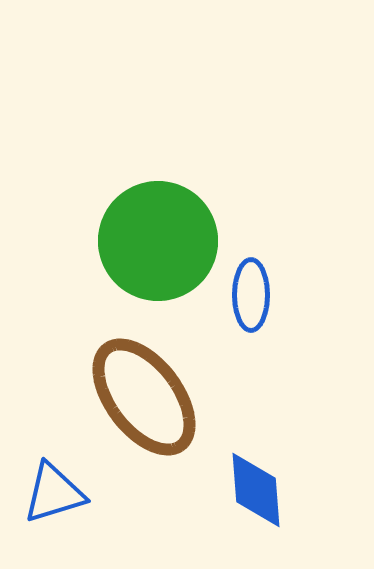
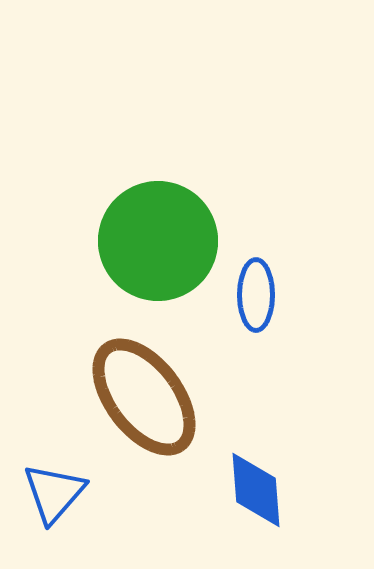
blue ellipse: moved 5 px right
blue triangle: rotated 32 degrees counterclockwise
